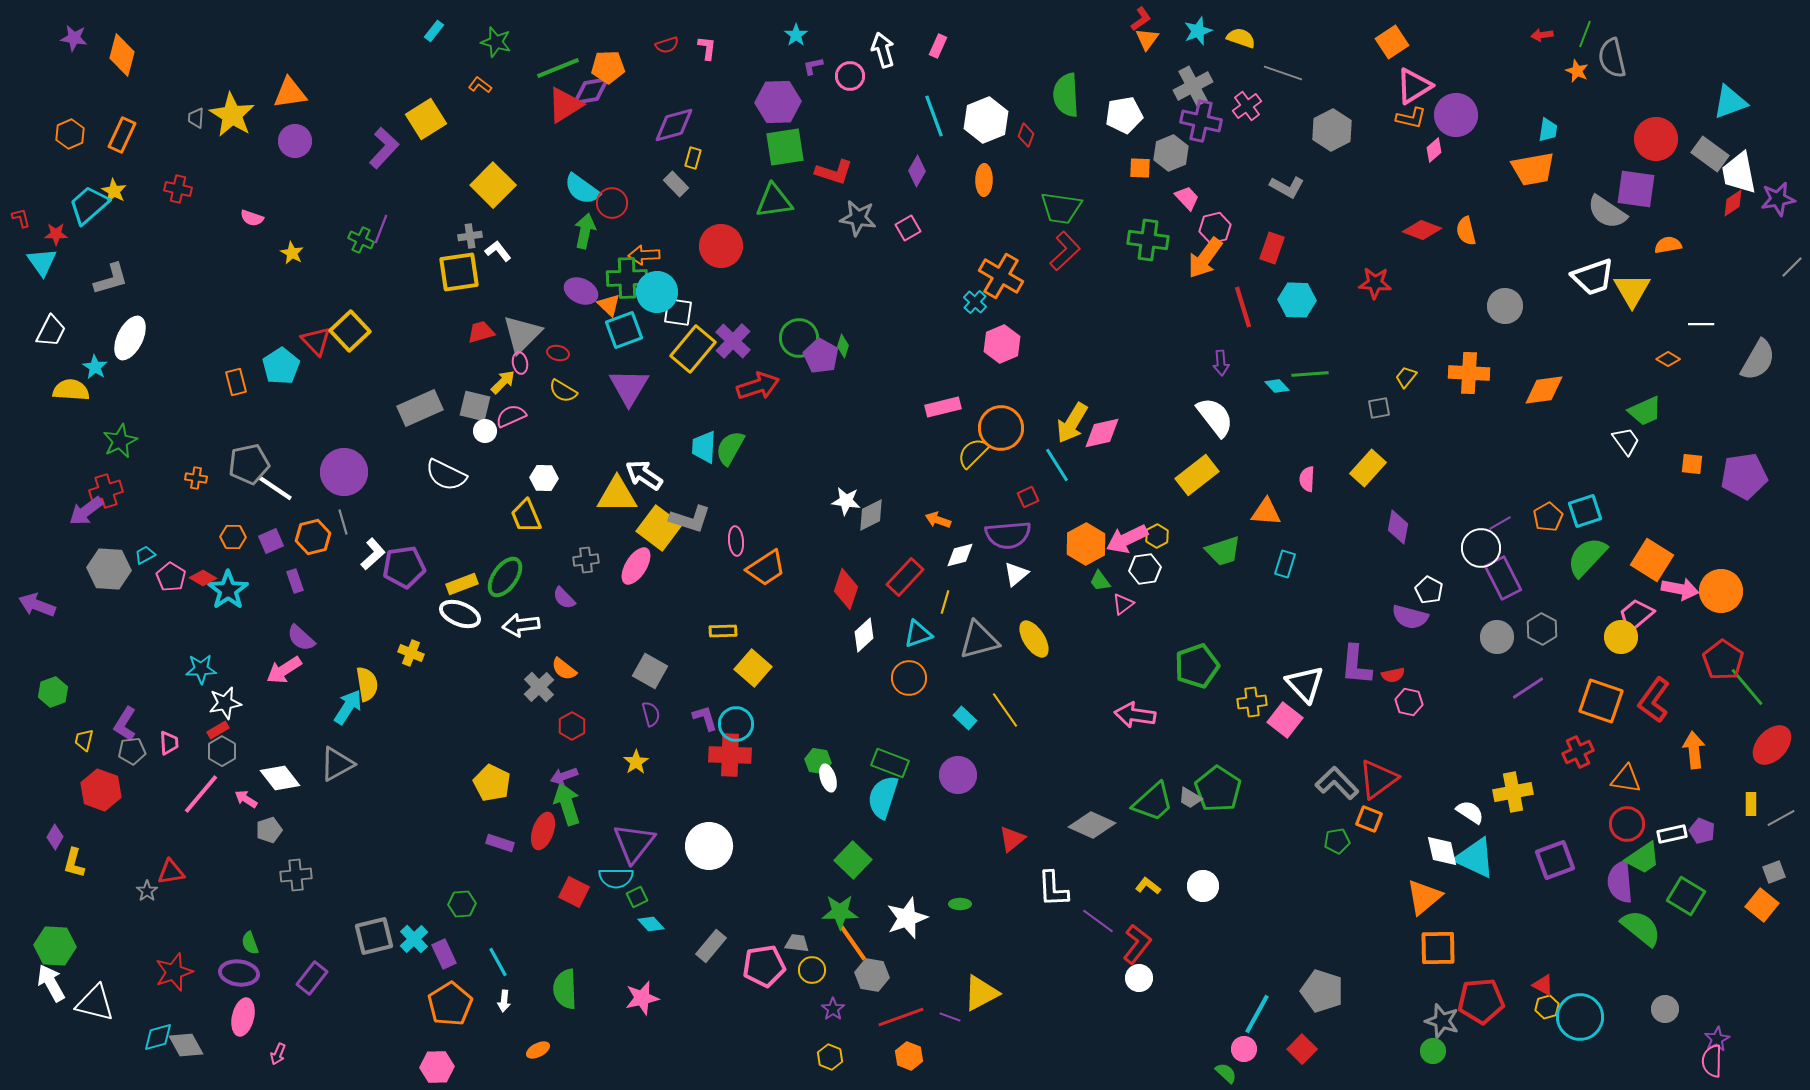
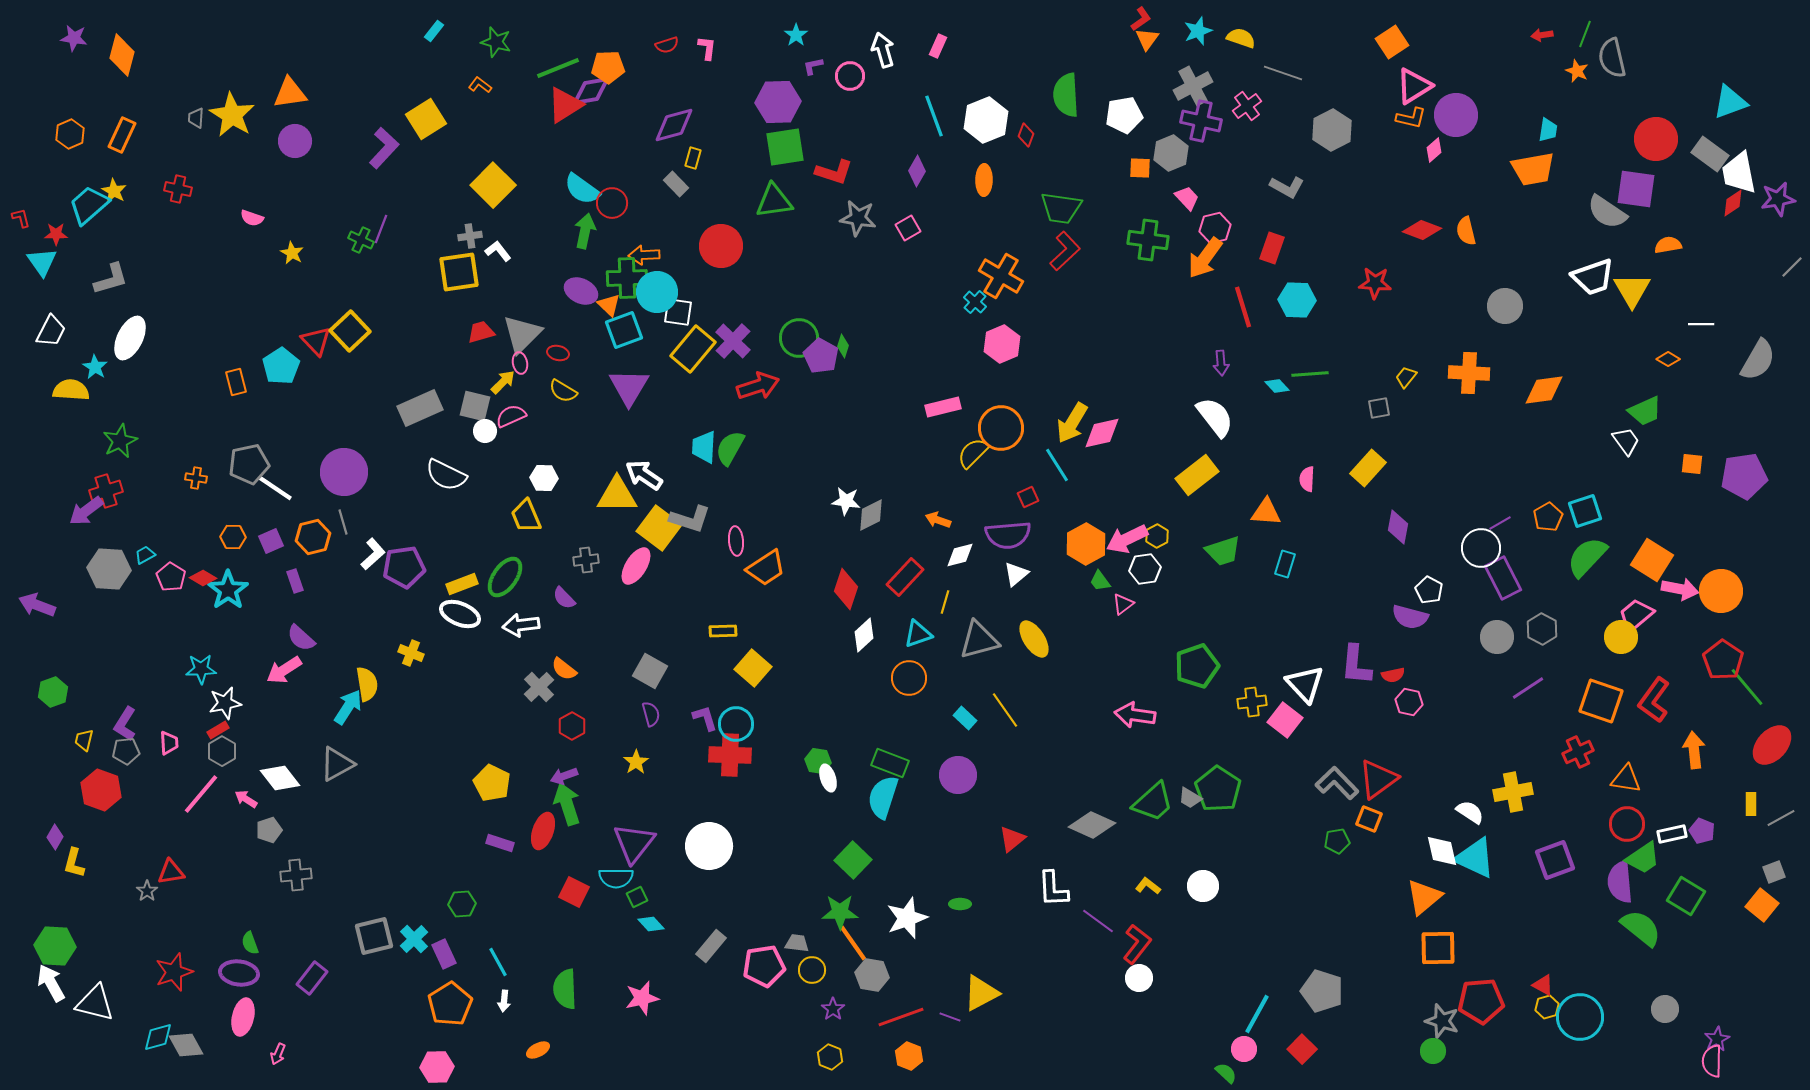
gray pentagon at (132, 751): moved 6 px left
